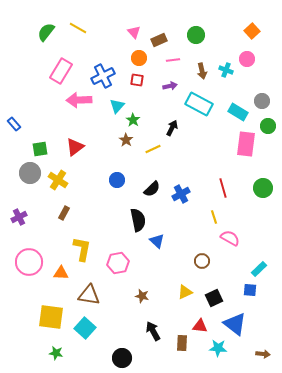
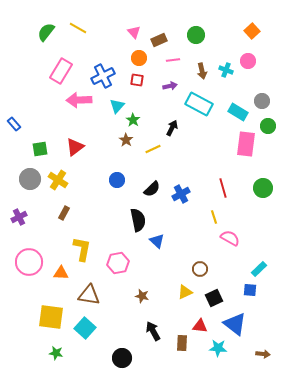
pink circle at (247, 59): moved 1 px right, 2 px down
gray circle at (30, 173): moved 6 px down
brown circle at (202, 261): moved 2 px left, 8 px down
